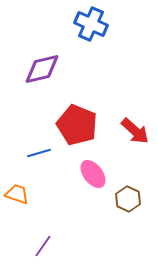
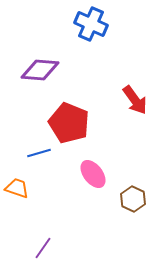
purple diamond: moved 2 px left, 1 px down; rotated 18 degrees clockwise
red pentagon: moved 8 px left, 2 px up
red arrow: moved 31 px up; rotated 12 degrees clockwise
orange trapezoid: moved 6 px up
brown hexagon: moved 5 px right
purple line: moved 2 px down
